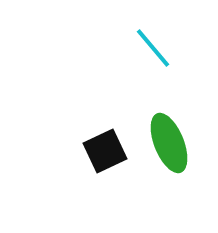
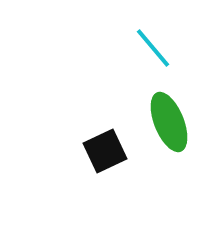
green ellipse: moved 21 px up
